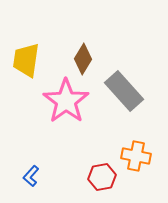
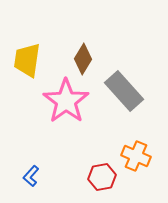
yellow trapezoid: moved 1 px right
orange cross: rotated 12 degrees clockwise
